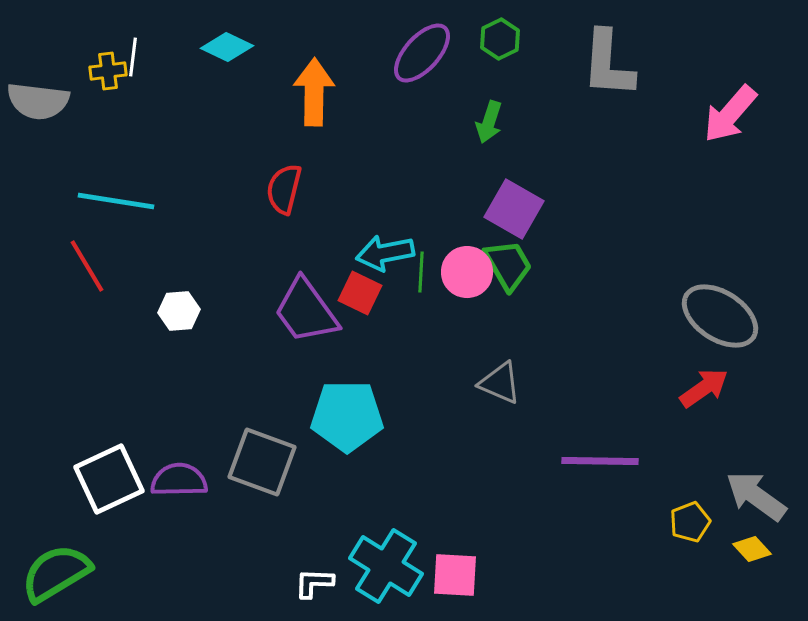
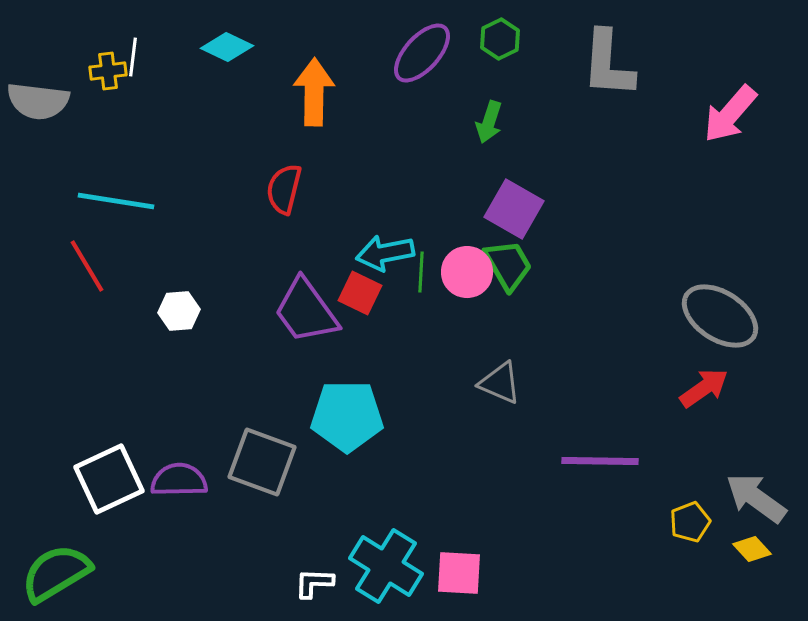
gray arrow: moved 2 px down
pink square: moved 4 px right, 2 px up
